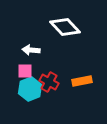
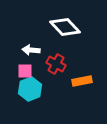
red cross: moved 7 px right, 18 px up
